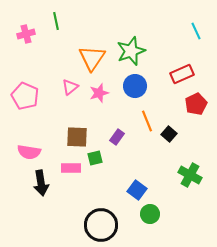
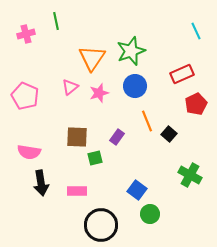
pink rectangle: moved 6 px right, 23 px down
